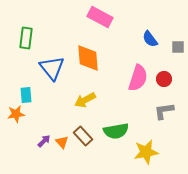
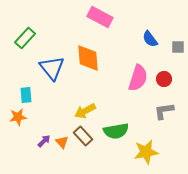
green rectangle: moved 1 px left; rotated 35 degrees clockwise
yellow arrow: moved 11 px down
orange star: moved 2 px right, 3 px down
